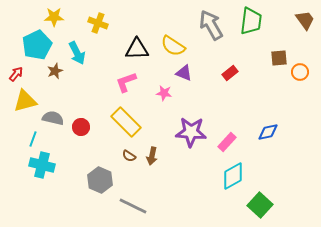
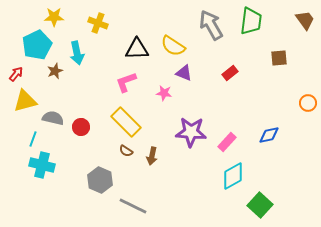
cyan arrow: rotated 15 degrees clockwise
orange circle: moved 8 px right, 31 px down
blue diamond: moved 1 px right, 3 px down
brown semicircle: moved 3 px left, 5 px up
